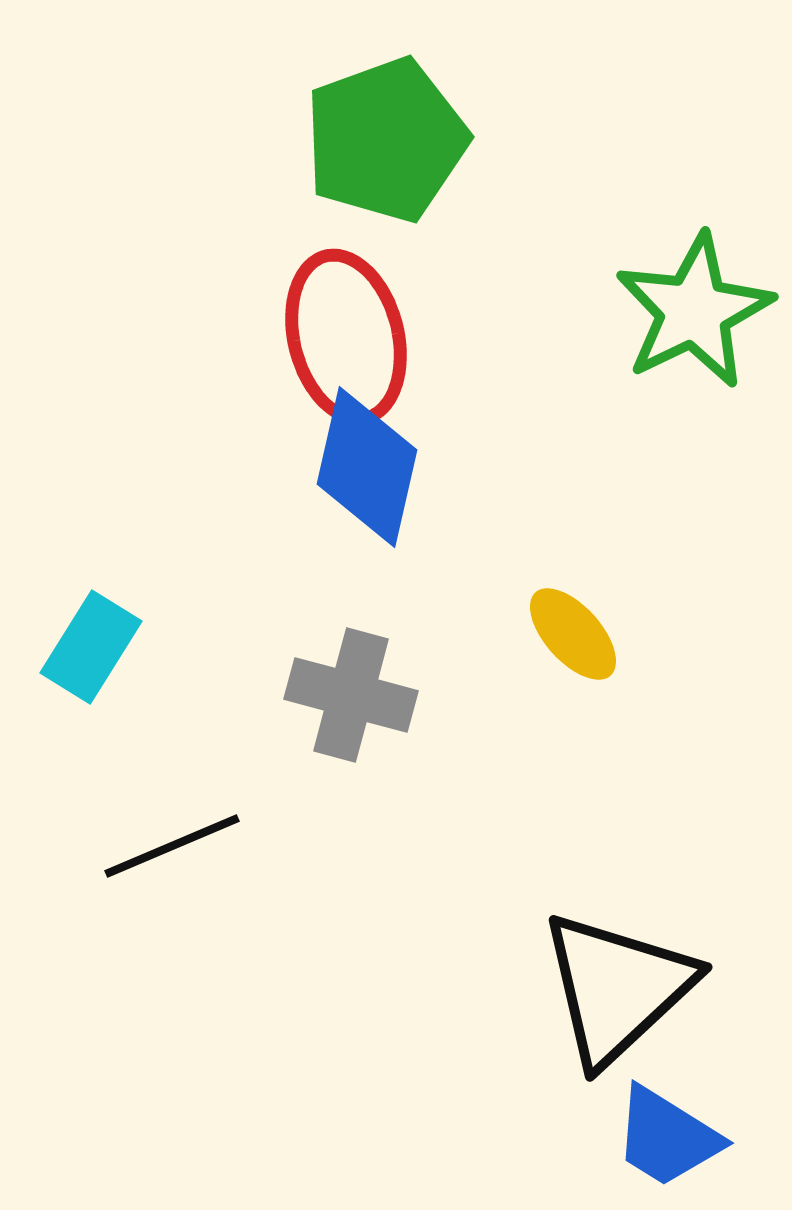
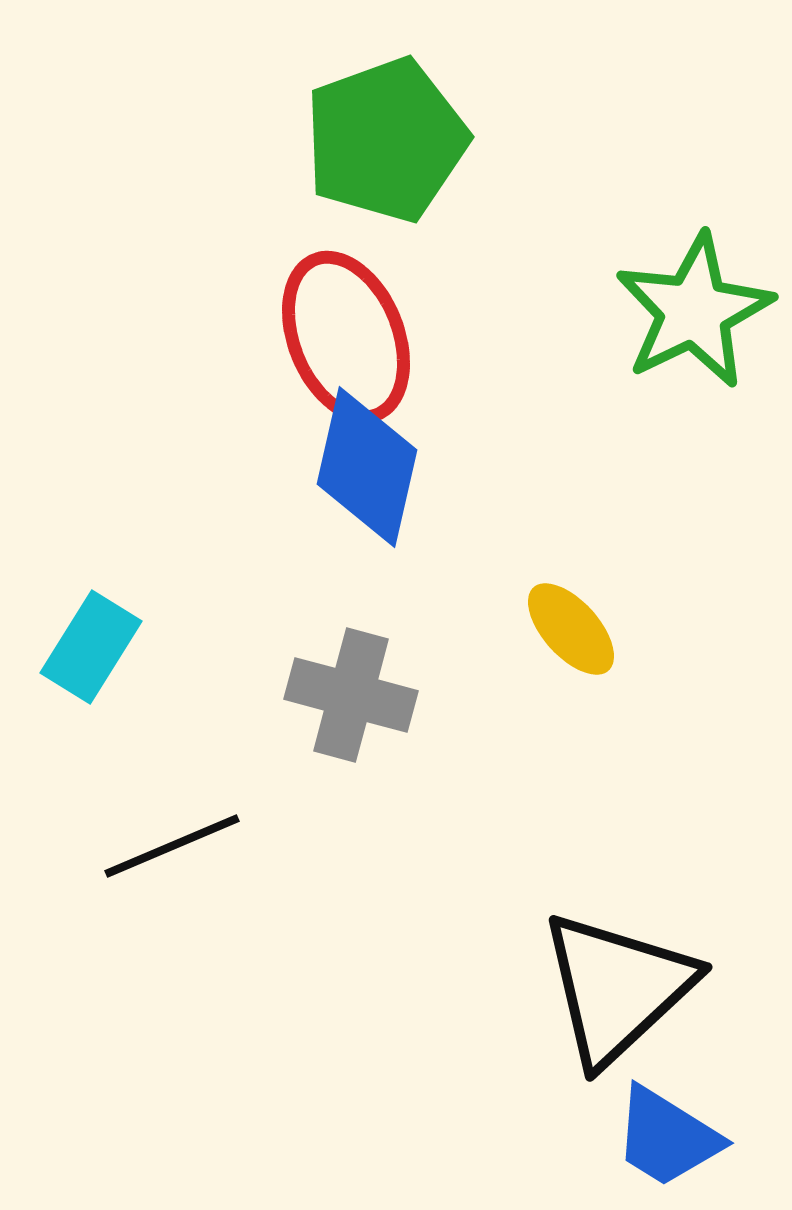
red ellipse: rotated 8 degrees counterclockwise
yellow ellipse: moved 2 px left, 5 px up
